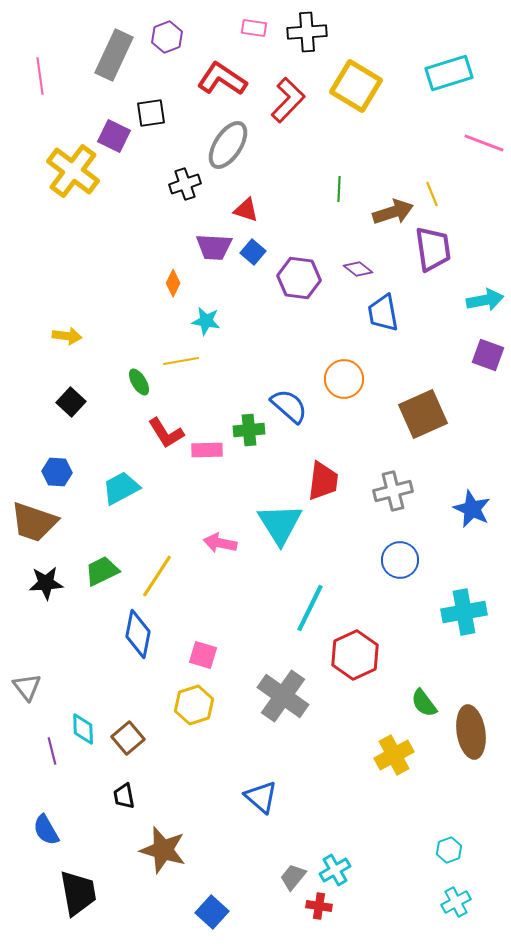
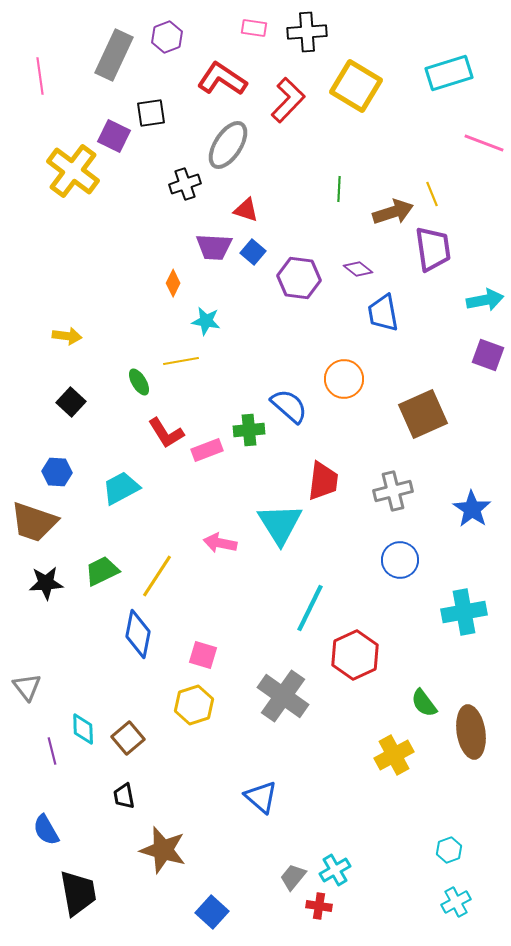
pink rectangle at (207, 450): rotated 20 degrees counterclockwise
blue star at (472, 509): rotated 9 degrees clockwise
